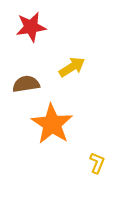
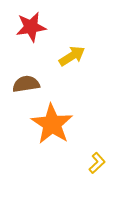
yellow arrow: moved 11 px up
yellow L-shape: rotated 25 degrees clockwise
